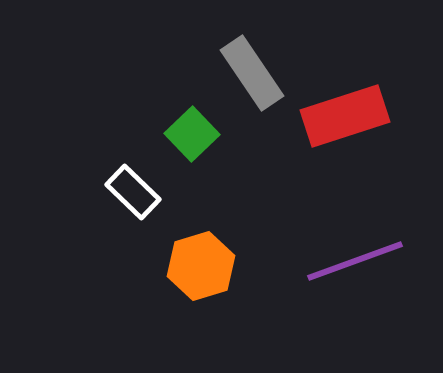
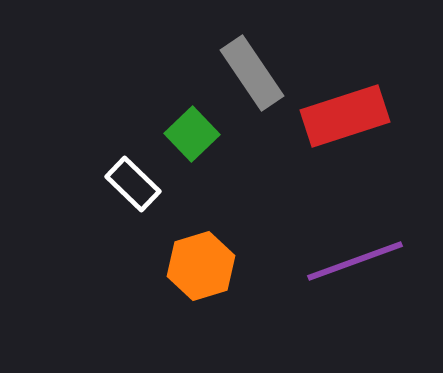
white rectangle: moved 8 px up
